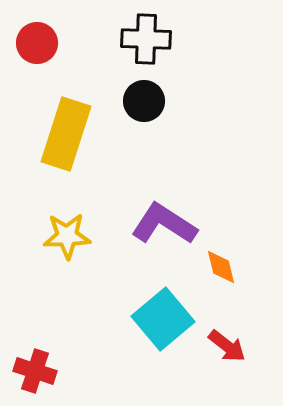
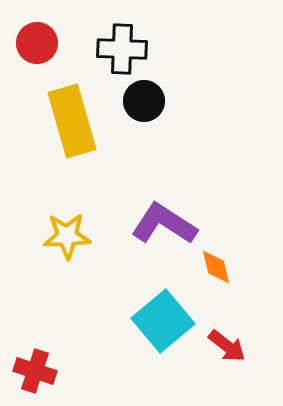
black cross: moved 24 px left, 10 px down
yellow rectangle: moved 6 px right, 13 px up; rotated 34 degrees counterclockwise
orange diamond: moved 5 px left
cyan square: moved 2 px down
